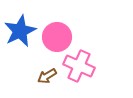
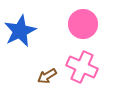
pink circle: moved 26 px right, 13 px up
pink cross: moved 3 px right, 1 px down
